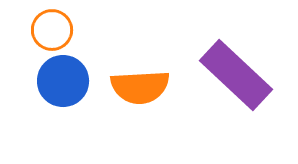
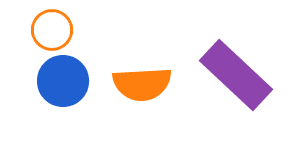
orange semicircle: moved 2 px right, 3 px up
